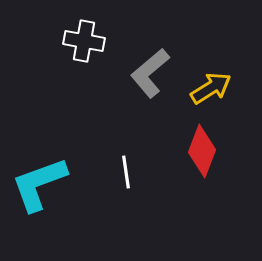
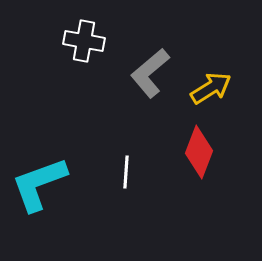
red diamond: moved 3 px left, 1 px down
white line: rotated 12 degrees clockwise
